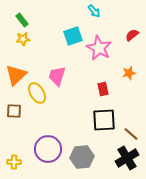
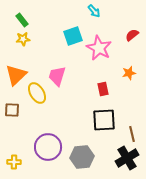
brown square: moved 2 px left, 1 px up
brown line: moved 1 px right; rotated 35 degrees clockwise
purple circle: moved 2 px up
